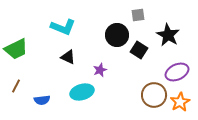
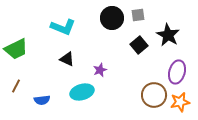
black circle: moved 5 px left, 17 px up
black square: moved 5 px up; rotated 18 degrees clockwise
black triangle: moved 1 px left, 2 px down
purple ellipse: rotated 50 degrees counterclockwise
orange star: rotated 18 degrees clockwise
